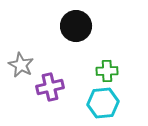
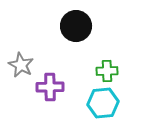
purple cross: rotated 12 degrees clockwise
